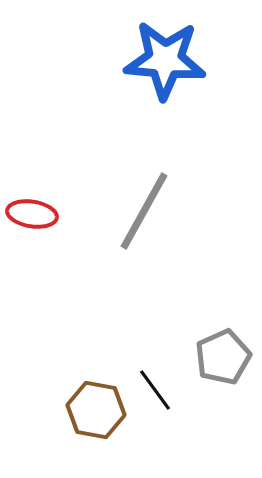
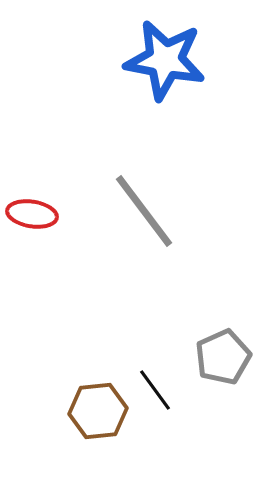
blue star: rotated 6 degrees clockwise
gray line: rotated 66 degrees counterclockwise
brown hexagon: moved 2 px right, 1 px down; rotated 16 degrees counterclockwise
